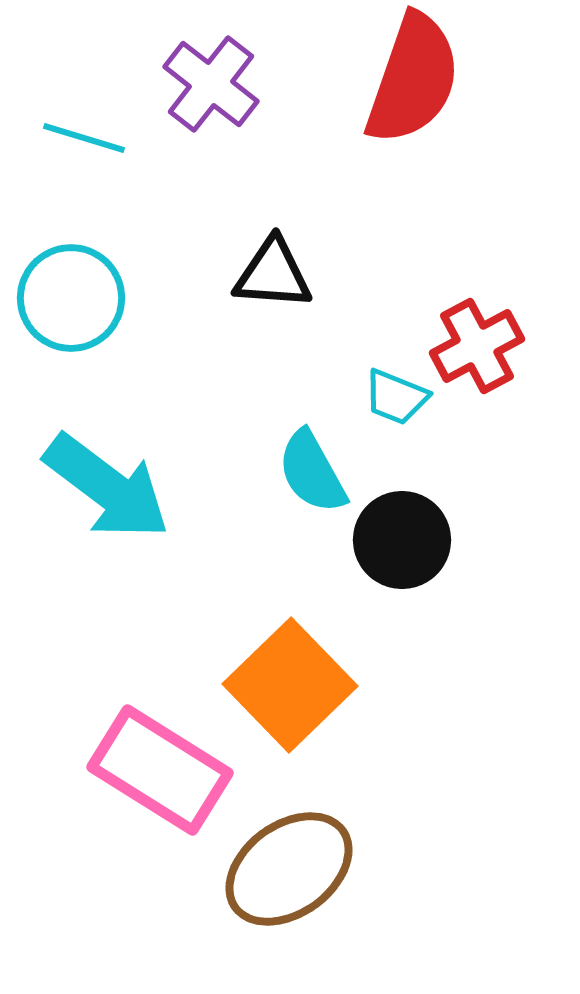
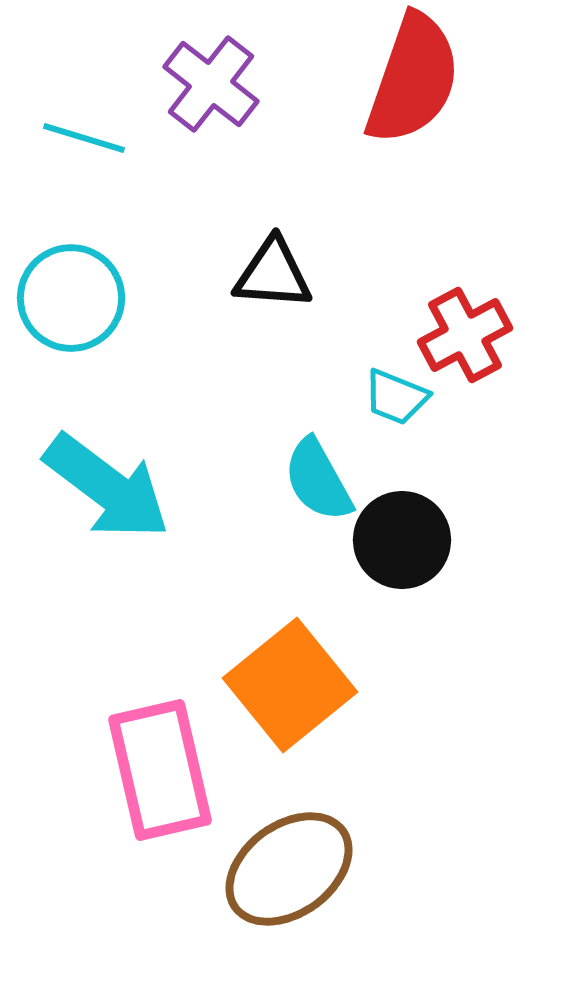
red cross: moved 12 px left, 11 px up
cyan semicircle: moved 6 px right, 8 px down
orange square: rotated 5 degrees clockwise
pink rectangle: rotated 45 degrees clockwise
